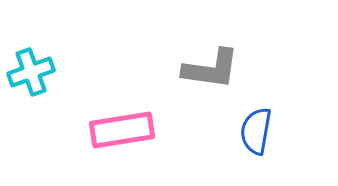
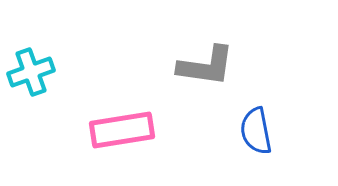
gray L-shape: moved 5 px left, 3 px up
blue semicircle: rotated 21 degrees counterclockwise
